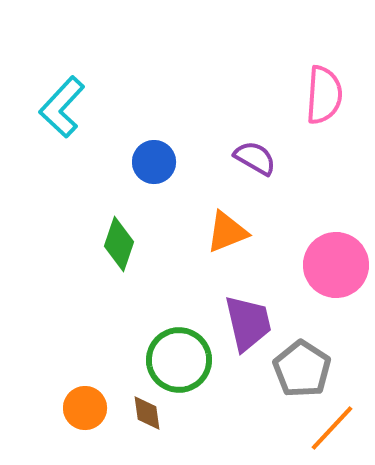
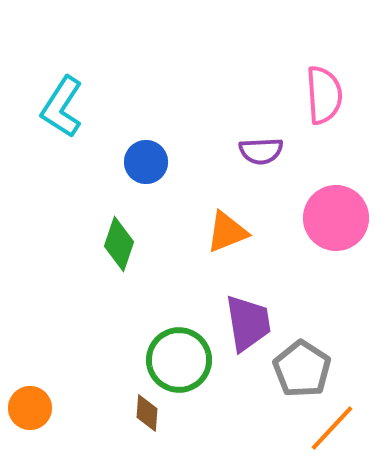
pink semicircle: rotated 8 degrees counterclockwise
cyan L-shape: rotated 10 degrees counterclockwise
purple semicircle: moved 6 px right, 7 px up; rotated 147 degrees clockwise
blue circle: moved 8 px left
pink circle: moved 47 px up
purple trapezoid: rotated 4 degrees clockwise
orange circle: moved 55 px left
brown diamond: rotated 12 degrees clockwise
